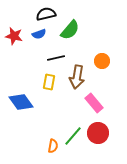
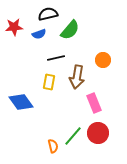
black semicircle: moved 2 px right
red star: moved 9 px up; rotated 18 degrees counterclockwise
orange circle: moved 1 px right, 1 px up
pink rectangle: rotated 18 degrees clockwise
orange semicircle: rotated 24 degrees counterclockwise
